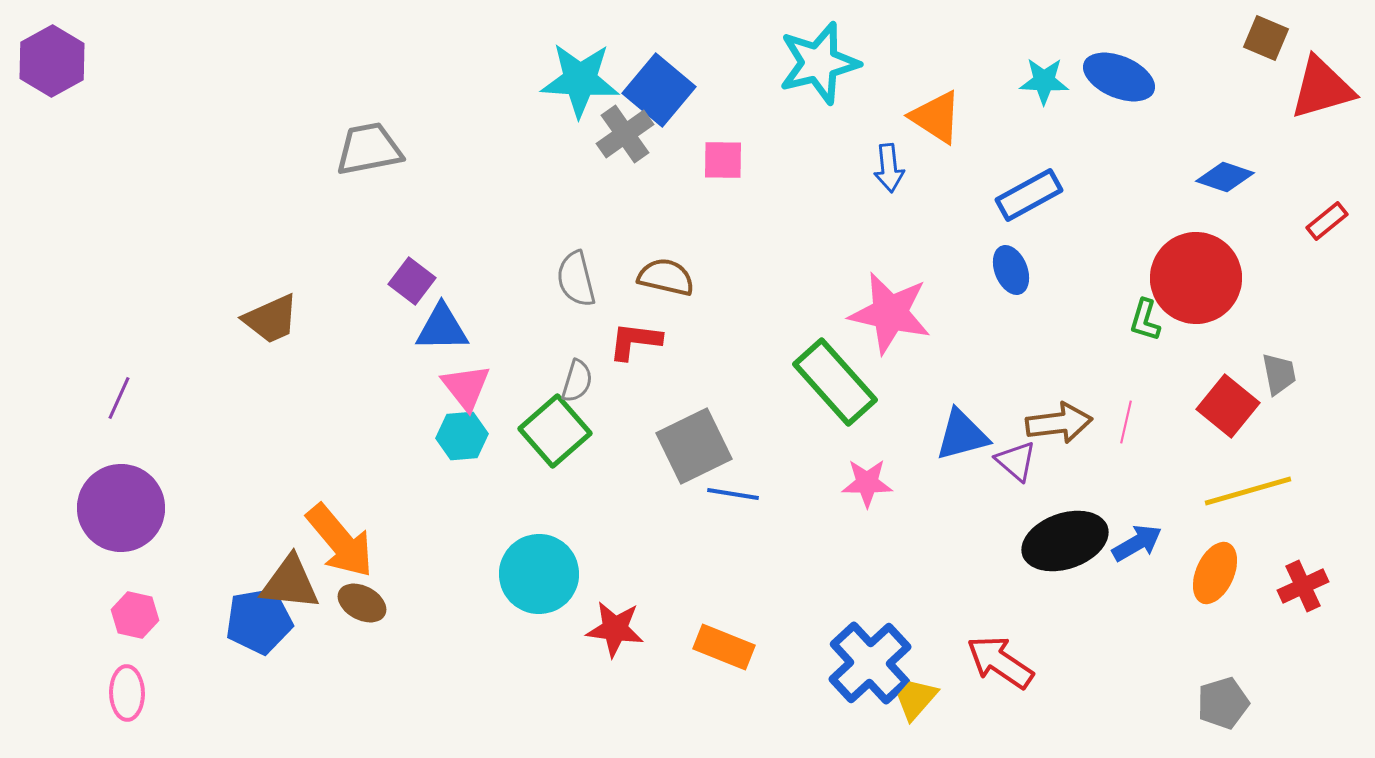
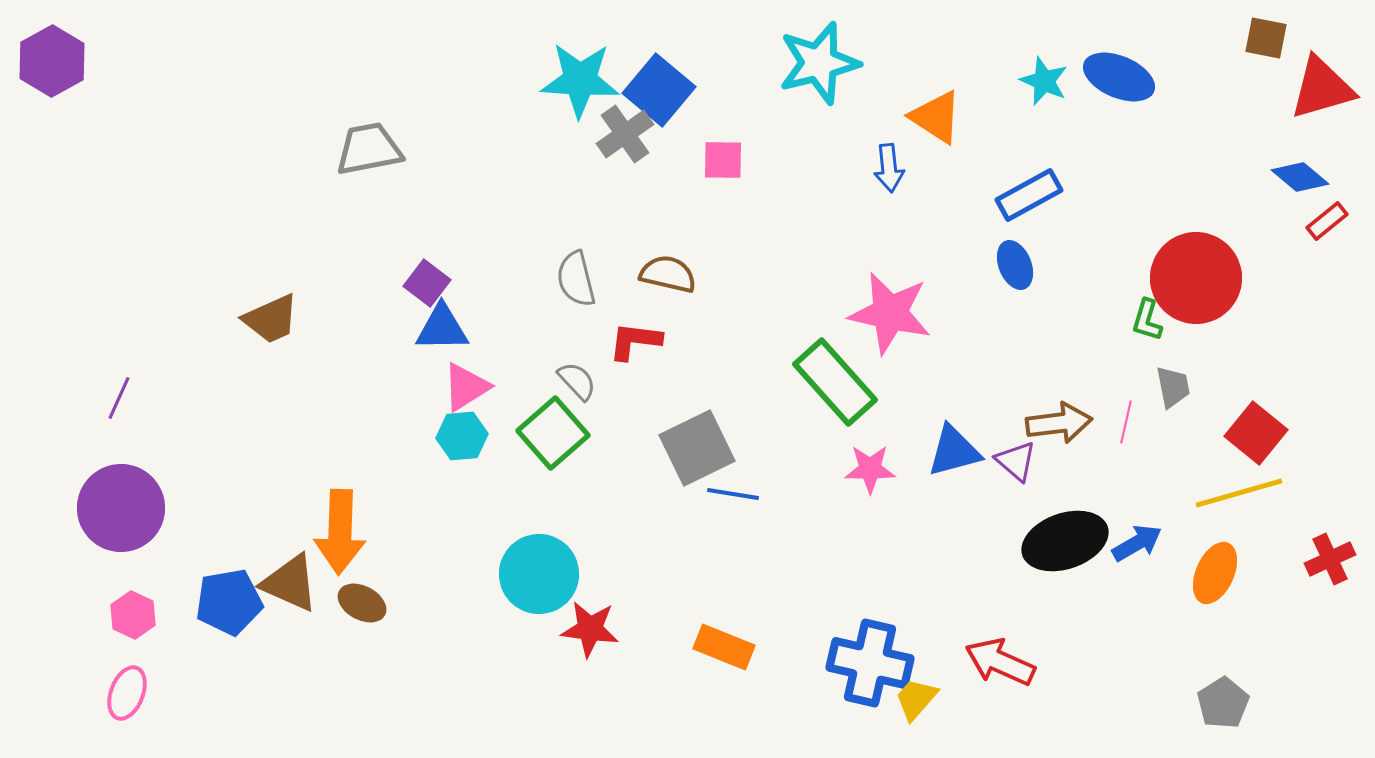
brown square at (1266, 38): rotated 12 degrees counterclockwise
cyan star at (1044, 81): rotated 21 degrees clockwise
blue diamond at (1225, 177): moved 75 px right; rotated 22 degrees clockwise
blue ellipse at (1011, 270): moved 4 px right, 5 px up
brown semicircle at (666, 277): moved 2 px right, 3 px up
purple square at (412, 281): moved 15 px right, 2 px down
green L-shape at (1145, 320): moved 2 px right
gray trapezoid at (1279, 374): moved 106 px left, 13 px down
gray semicircle at (577, 381): rotated 60 degrees counterclockwise
pink triangle at (466, 387): rotated 36 degrees clockwise
red square at (1228, 406): moved 28 px right, 27 px down
green square at (555, 431): moved 2 px left, 2 px down
blue triangle at (962, 435): moved 8 px left, 16 px down
gray square at (694, 446): moved 3 px right, 2 px down
pink star at (867, 483): moved 3 px right, 14 px up
yellow line at (1248, 491): moved 9 px left, 2 px down
orange arrow at (340, 541): moved 9 px up; rotated 42 degrees clockwise
brown triangle at (290, 583): rotated 18 degrees clockwise
red cross at (1303, 586): moved 27 px right, 27 px up
pink hexagon at (135, 615): moved 2 px left; rotated 12 degrees clockwise
blue pentagon at (259, 621): moved 30 px left, 19 px up
red star at (615, 629): moved 25 px left
red arrow at (1000, 662): rotated 10 degrees counterclockwise
blue cross at (870, 663): rotated 34 degrees counterclockwise
pink ellipse at (127, 693): rotated 22 degrees clockwise
gray pentagon at (1223, 703): rotated 15 degrees counterclockwise
